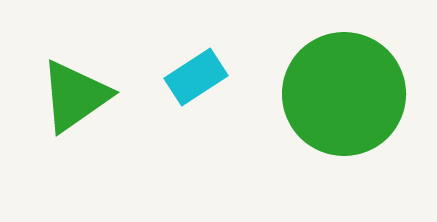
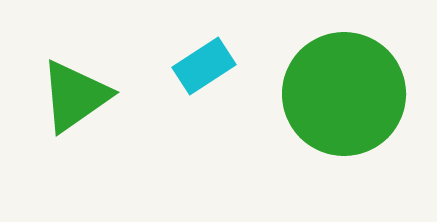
cyan rectangle: moved 8 px right, 11 px up
